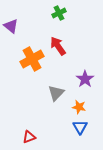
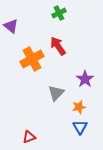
orange star: rotated 24 degrees counterclockwise
